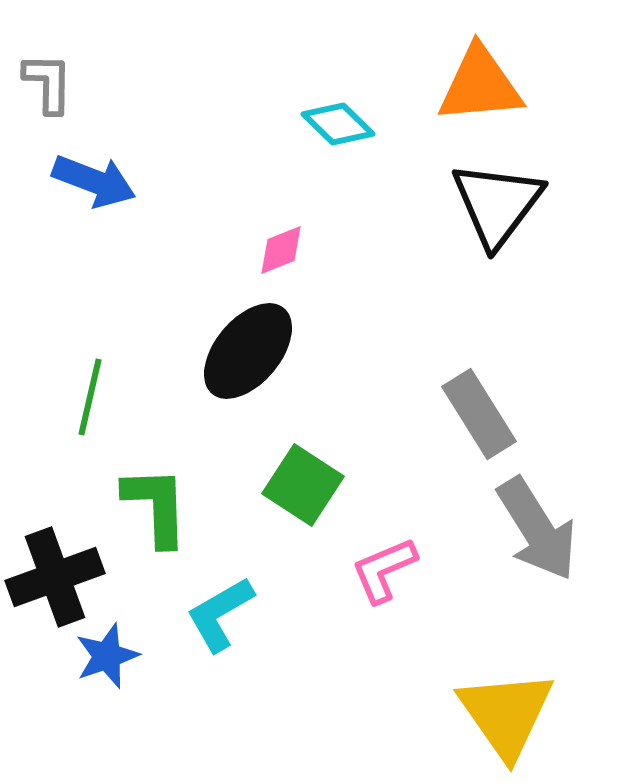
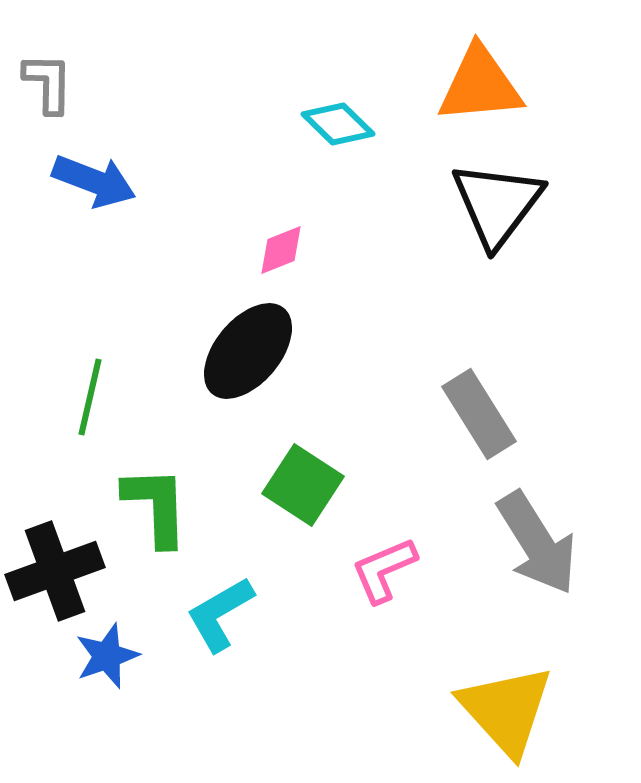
gray arrow: moved 14 px down
black cross: moved 6 px up
yellow triangle: moved 4 px up; rotated 7 degrees counterclockwise
